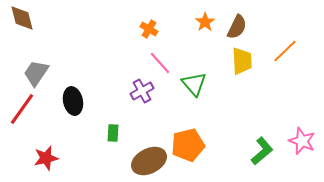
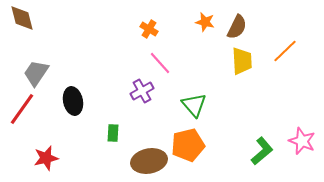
orange star: rotated 24 degrees counterclockwise
green triangle: moved 21 px down
brown ellipse: rotated 16 degrees clockwise
